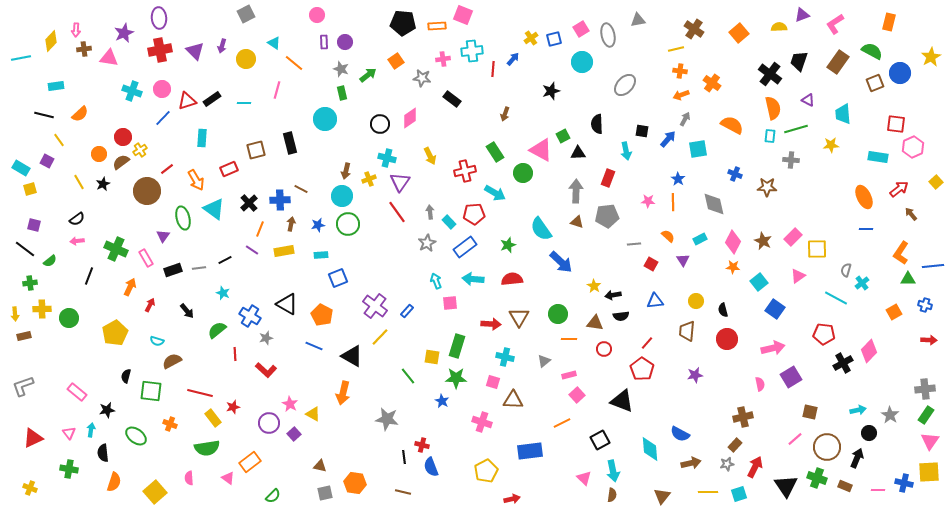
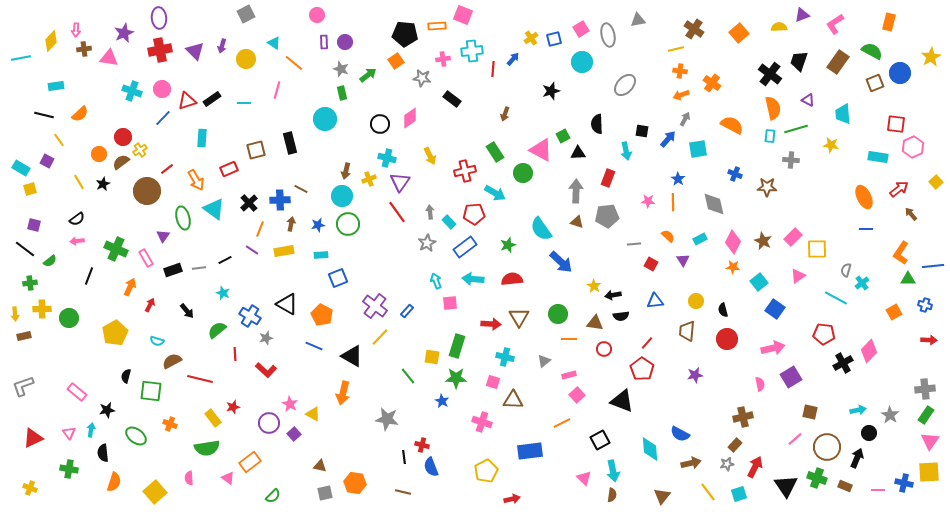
black pentagon at (403, 23): moved 2 px right, 11 px down
yellow star at (831, 145): rotated 14 degrees clockwise
red line at (200, 393): moved 14 px up
yellow line at (708, 492): rotated 54 degrees clockwise
